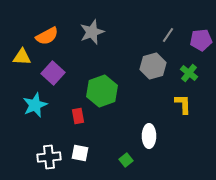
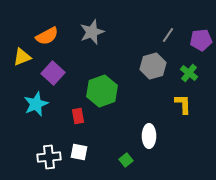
yellow triangle: rotated 24 degrees counterclockwise
cyan star: moved 1 px right, 1 px up
white square: moved 1 px left, 1 px up
